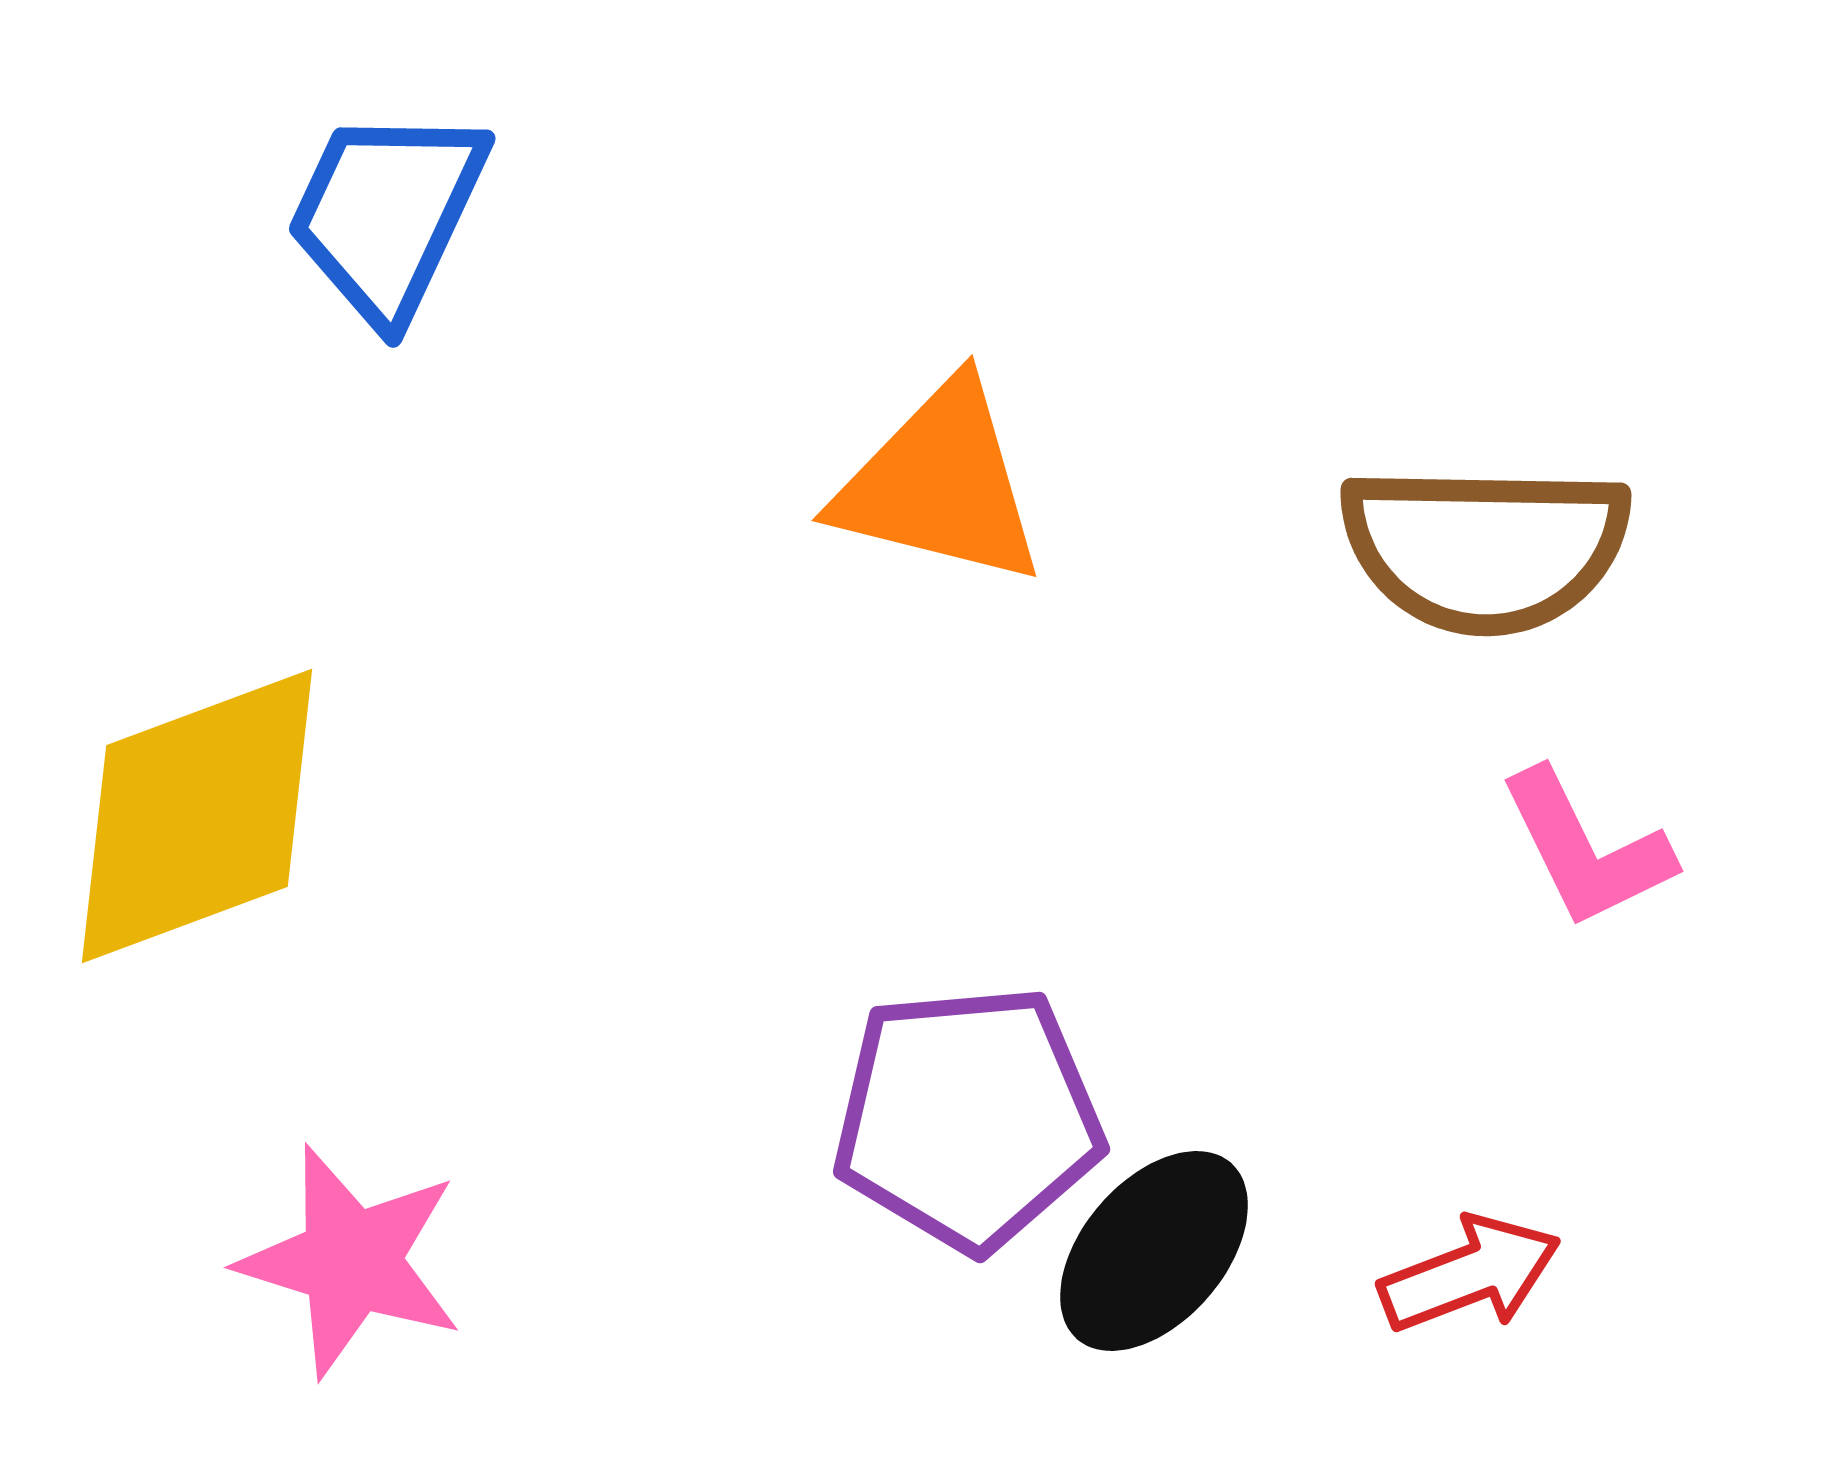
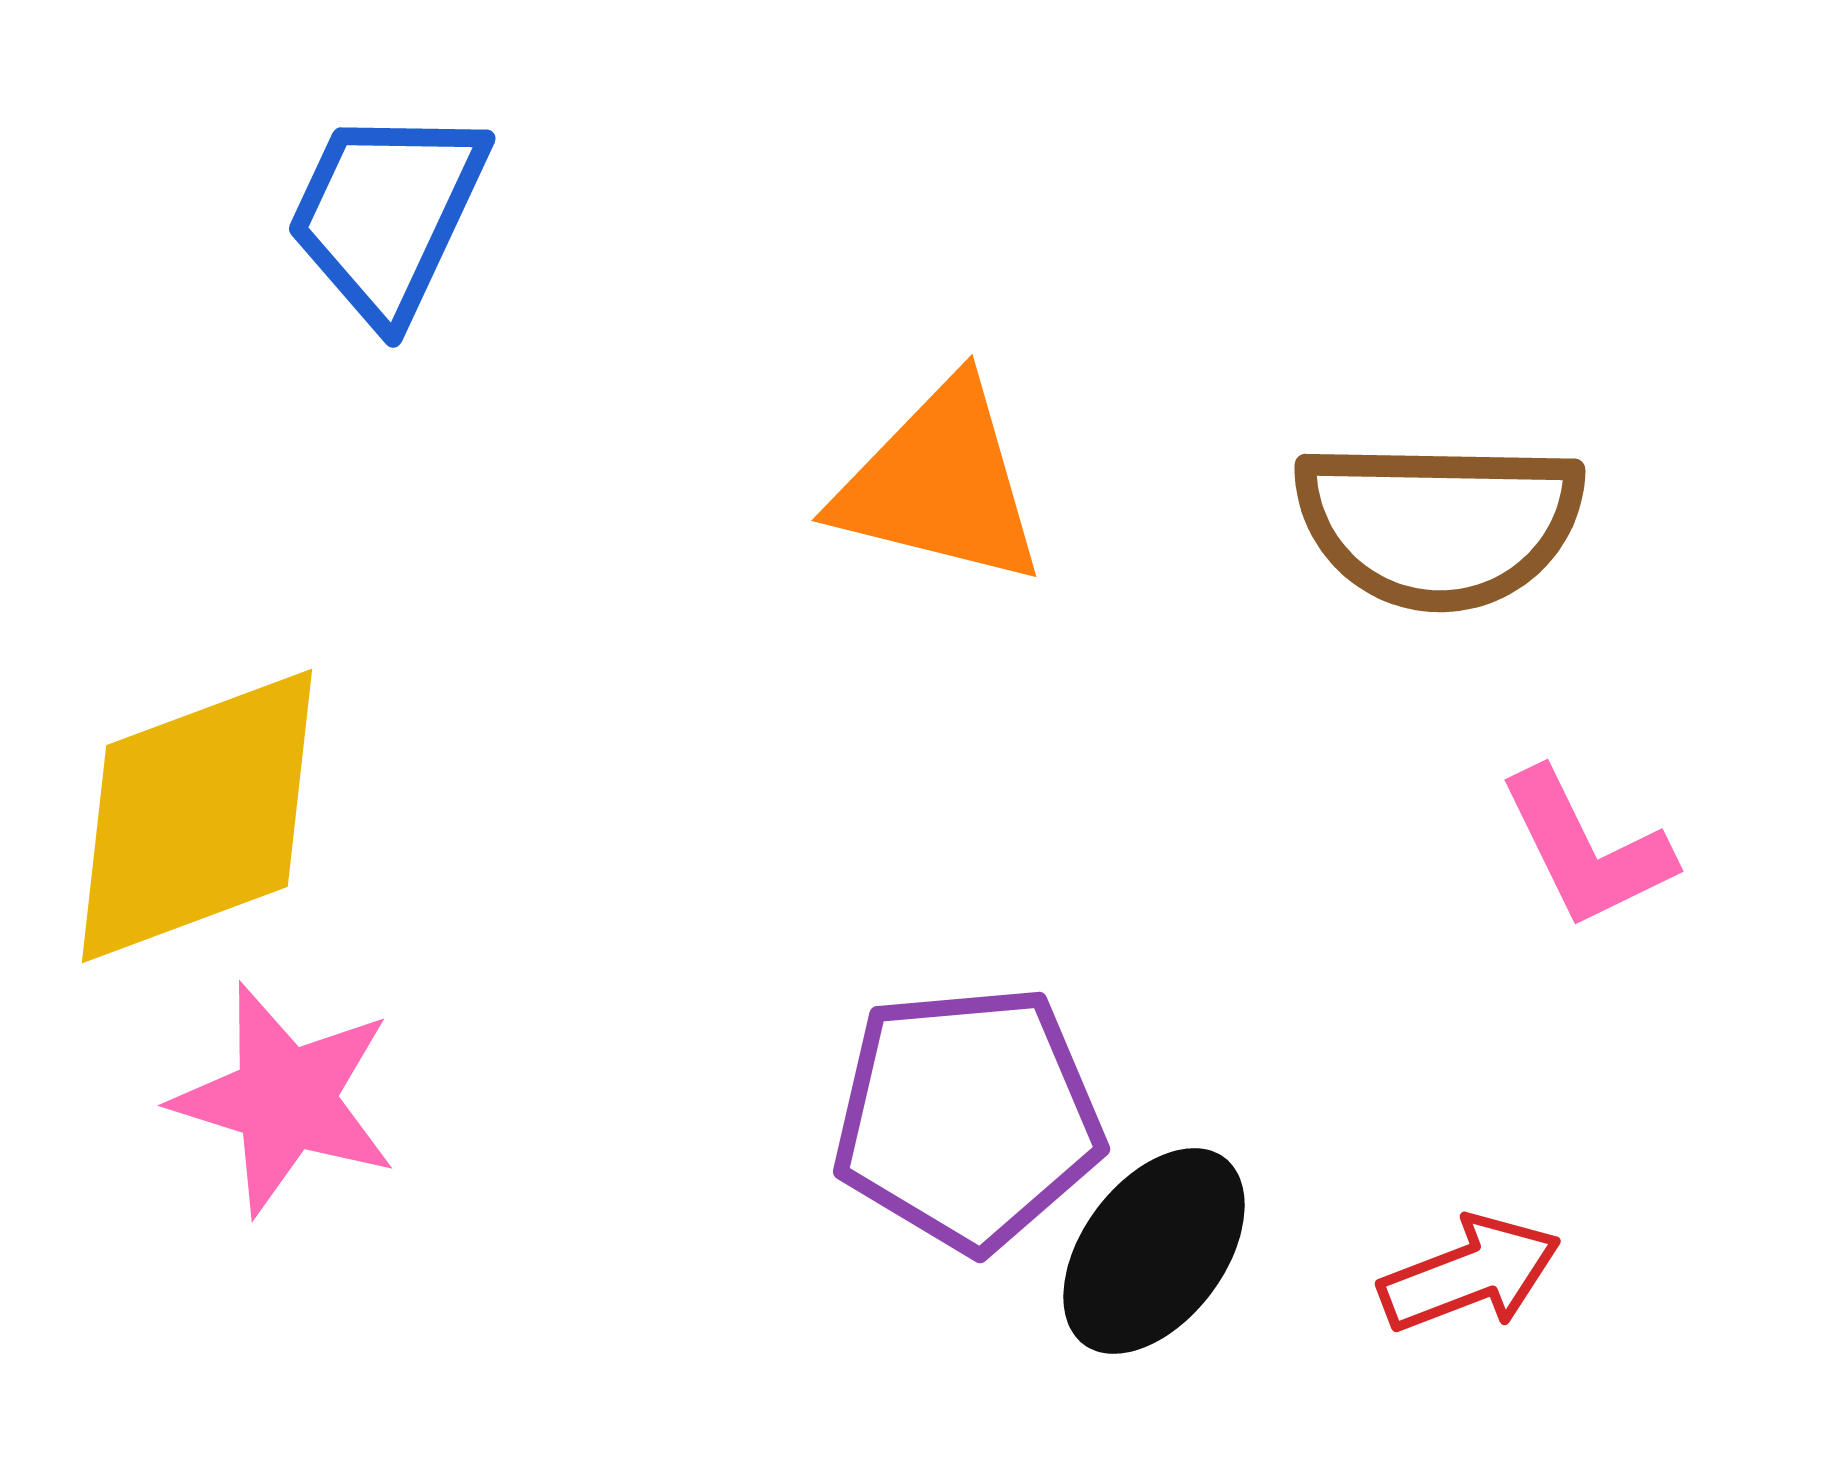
brown semicircle: moved 46 px left, 24 px up
black ellipse: rotated 4 degrees counterclockwise
pink star: moved 66 px left, 162 px up
